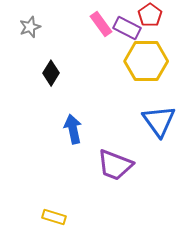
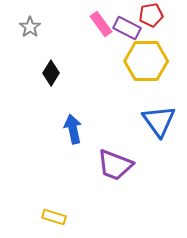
red pentagon: moved 1 px right; rotated 25 degrees clockwise
gray star: rotated 15 degrees counterclockwise
